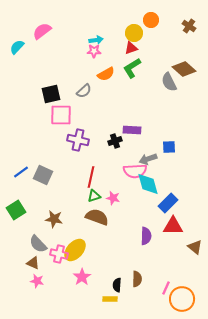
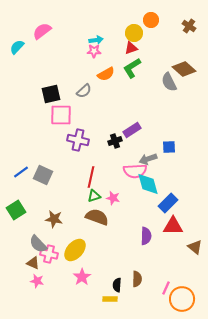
purple rectangle at (132, 130): rotated 36 degrees counterclockwise
pink cross at (59, 254): moved 10 px left
